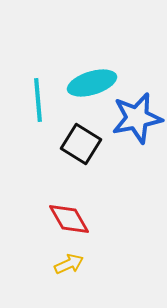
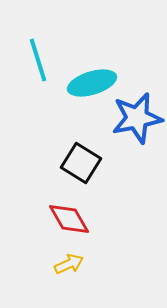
cyan line: moved 40 px up; rotated 12 degrees counterclockwise
black square: moved 19 px down
